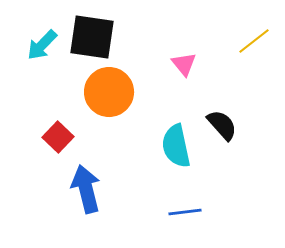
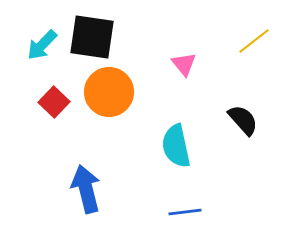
black semicircle: moved 21 px right, 5 px up
red square: moved 4 px left, 35 px up
